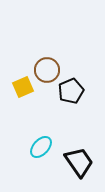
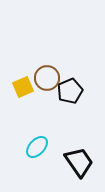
brown circle: moved 8 px down
black pentagon: moved 1 px left
cyan ellipse: moved 4 px left
